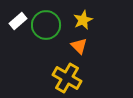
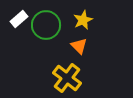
white rectangle: moved 1 px right, 2 px up
yellow cross: rotated 8 degrees clockwise
